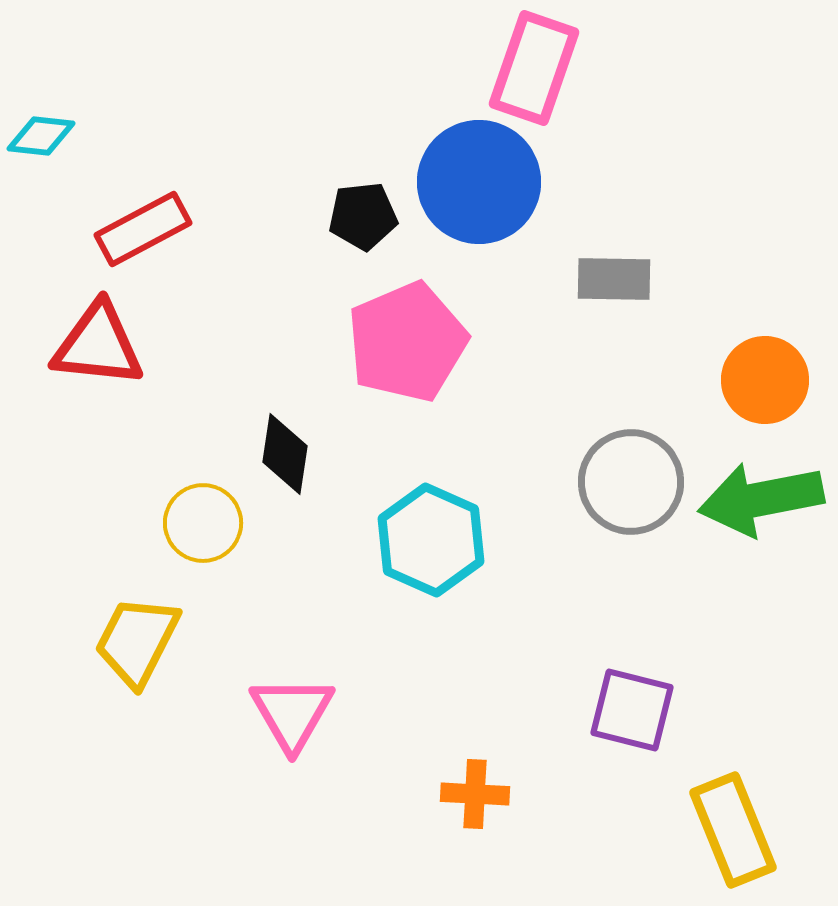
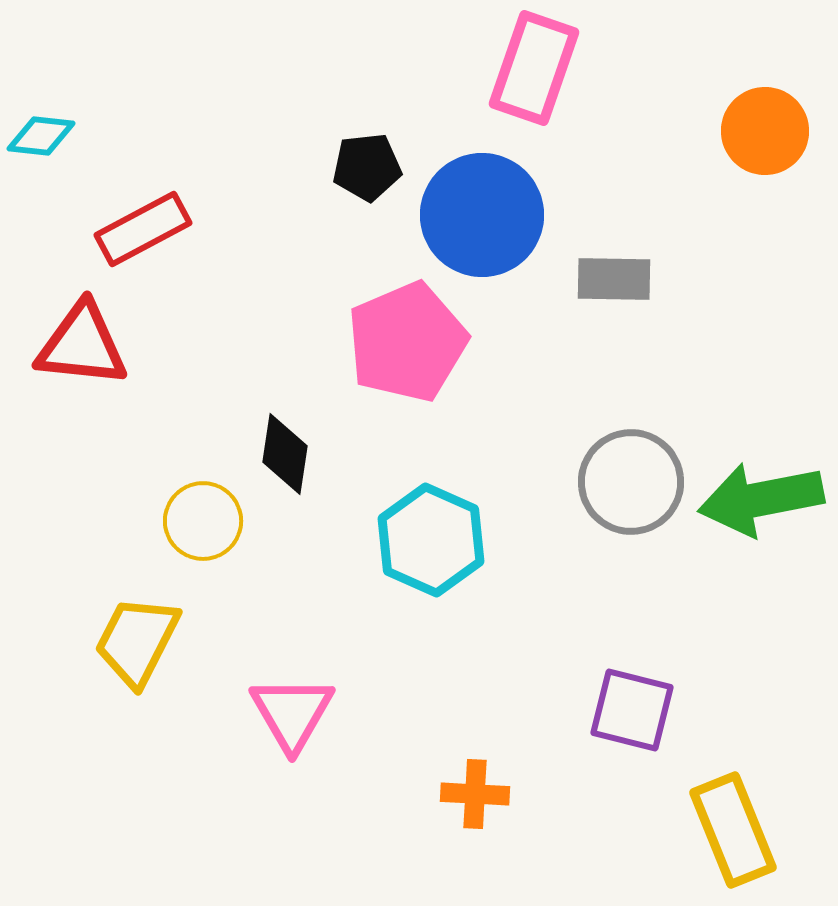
blue circle: moved 3 px right, 33 px down
black pentagon: moved 4 px right, 49 px up
red triangle: moved 16 px left
orange circle: moved 249 px up
yellow circle: moved 2 px up
